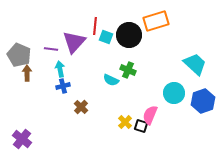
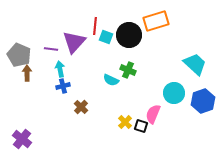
pink semicircle: moved 3 px right, 1 px up
